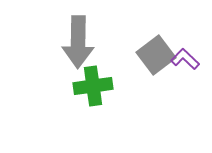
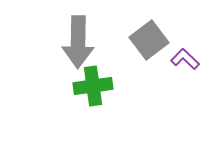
gray square: moved 7 px left, 15 px up
